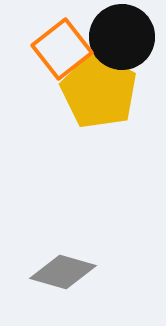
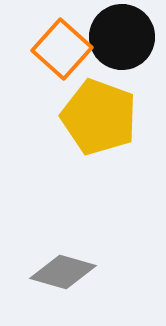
orange square: rotated 10 degrees counterclockwise
yellow pentagon: moved 26 px down; rotated 8 degrees counterclockwise
